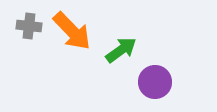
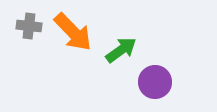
orange arrow: moved 1 px right, 1 px down
